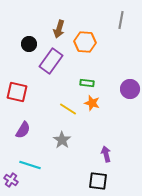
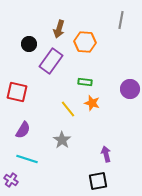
green rectangle: moved 2 px left, 1 px up
yellow line: rotated 18 degrees clockwise
cyan line: moved 3 px left, 6 px up
black square: rotated 18 degrees counterclockwise
